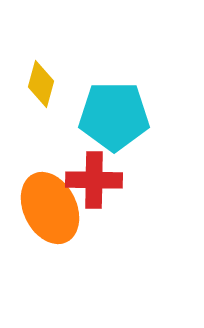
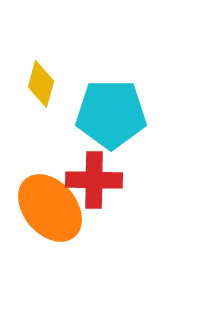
cyan pentagon: moved 3 px left, 2 px up
orange ellipse: rotated 14 degrees counterclockwise
